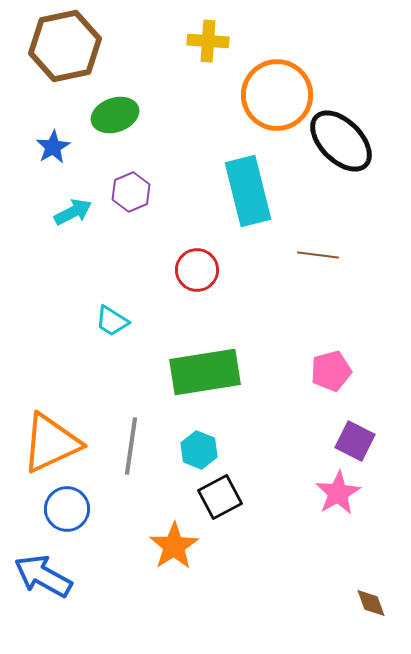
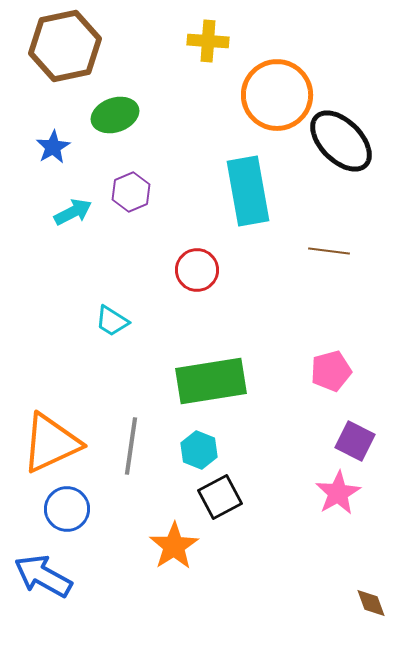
cyan rectangle: rotated 4 degrees clockwise
brown line: moved 11 px right, 4 px up
green rectangle: moved 6 px right, 9 px down
